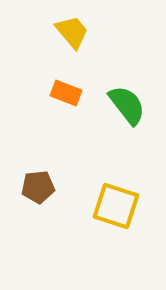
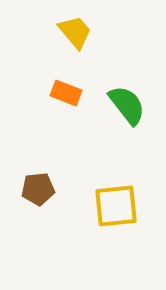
yellow trapezoid: moved 3 px right
brown pentagon: moved 2 px down
yellow square: rotated 24 degrees counterclockwise
